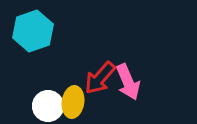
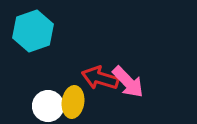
red arrow: rotated 66 degrees clockwise
pink arrow: rotated 21 degrees counterclockwise
